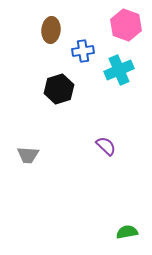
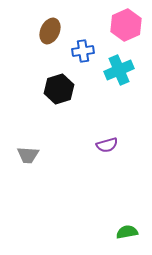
pink hexagon: rotated 16 degrees clockwise
brown ellipse: moved 1 px left, 1 px down; rotated 20 degrees clockwise
purple semicircle: moved 1 px right, 1 px up; rotated 120 degrees clockwise
